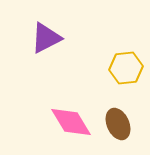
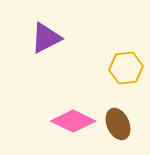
pink diamond: moved 2 px right, 1 px up; rotated 33 degrees counterclockwise
